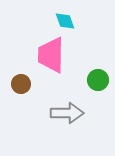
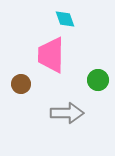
cyan diamond: moved 2 px up
